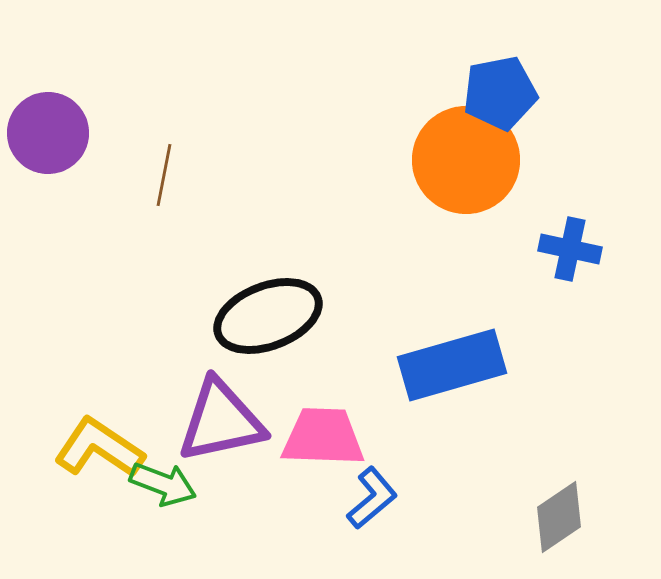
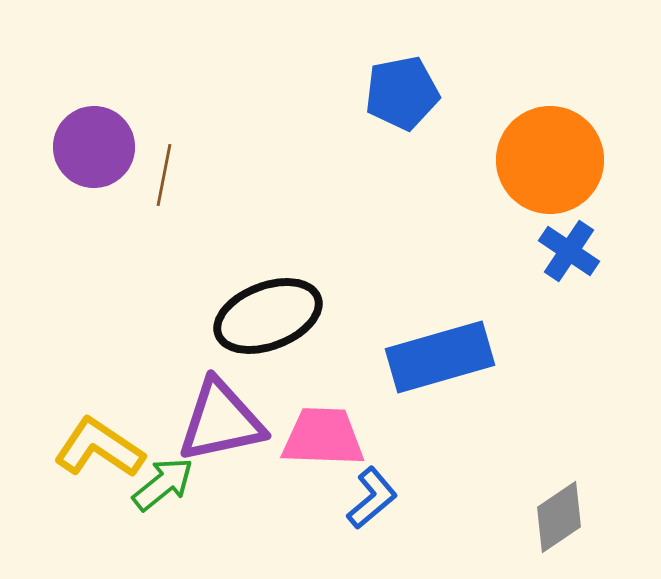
blue pentagon: moved 98 px left
purple circle: moved 46 px right, 14 px down
orange circle: moved 84 px right
blue cross: moved 1 px left, 2 px down; rotated 22 degrees clockwise
blue rectangle: moved 12 px left, 8 px up
green arrow: rotated 60 degrees counterclockwise
